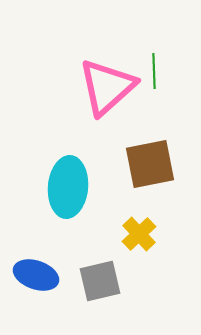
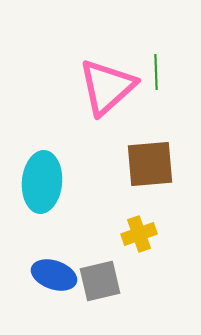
green line: moved 2 px right, 1 px down
brown square: rotated 6 degrees clockwise
cyan ellipse: moved 26 px left, 5 px up
yellow cross: rotated 24 degrees clockwise
blue ellipse: moved 18 px right
